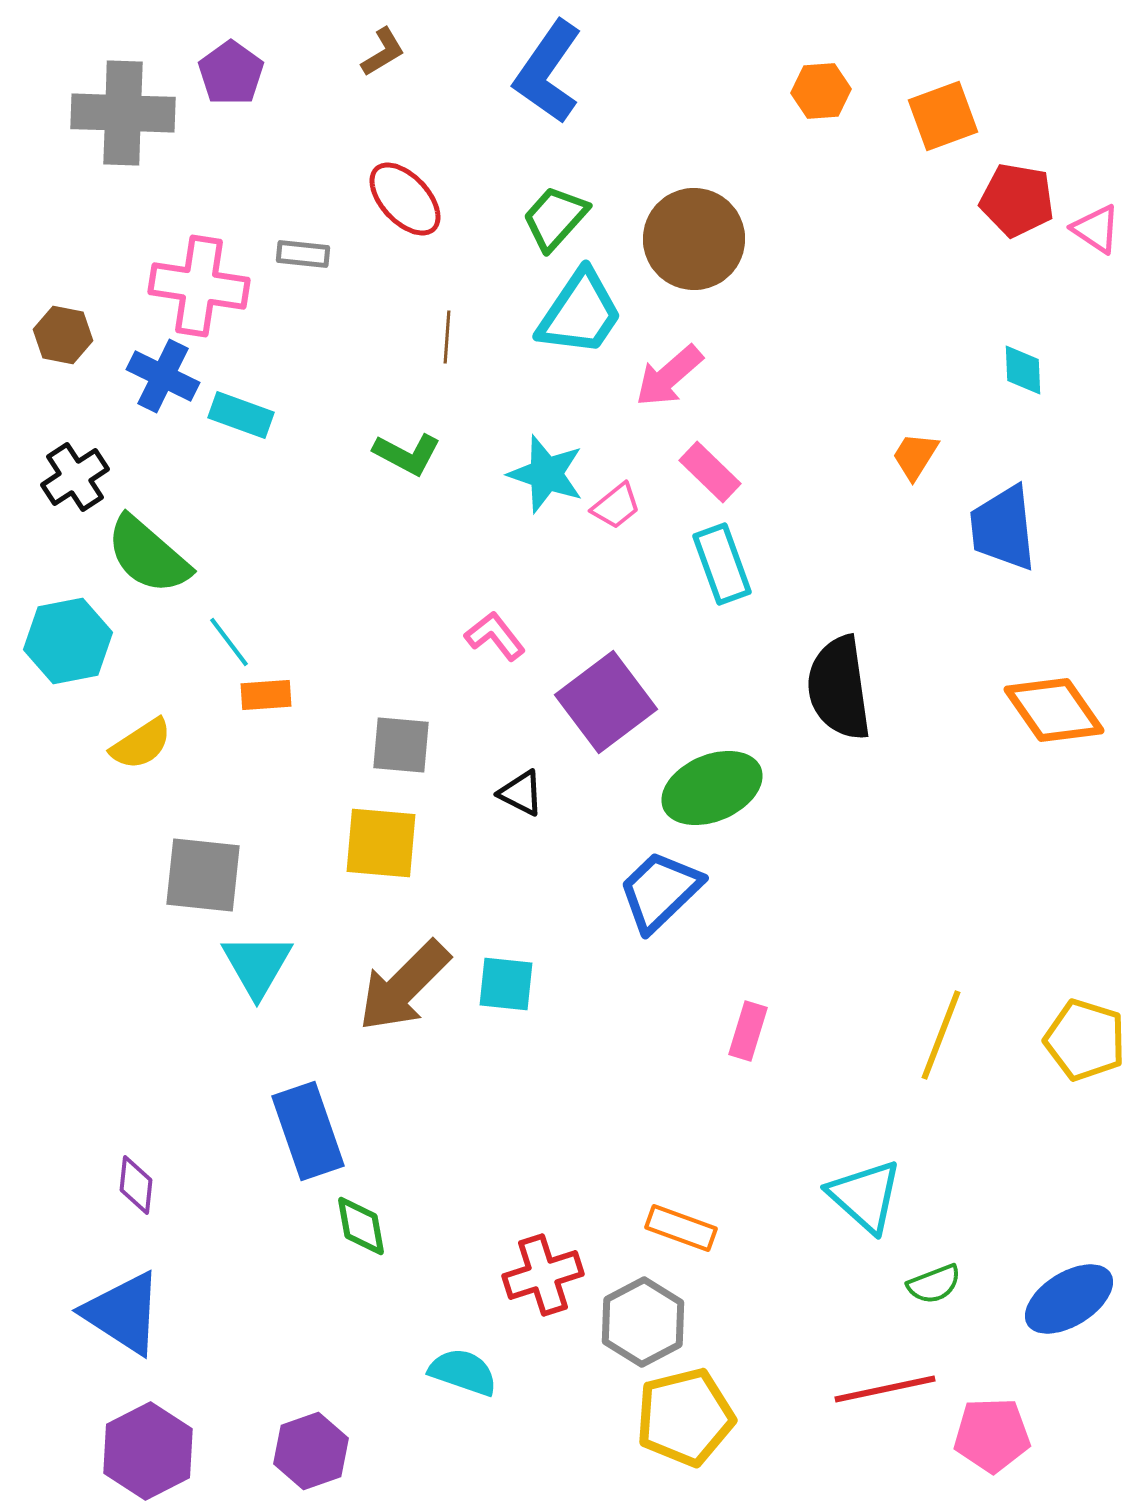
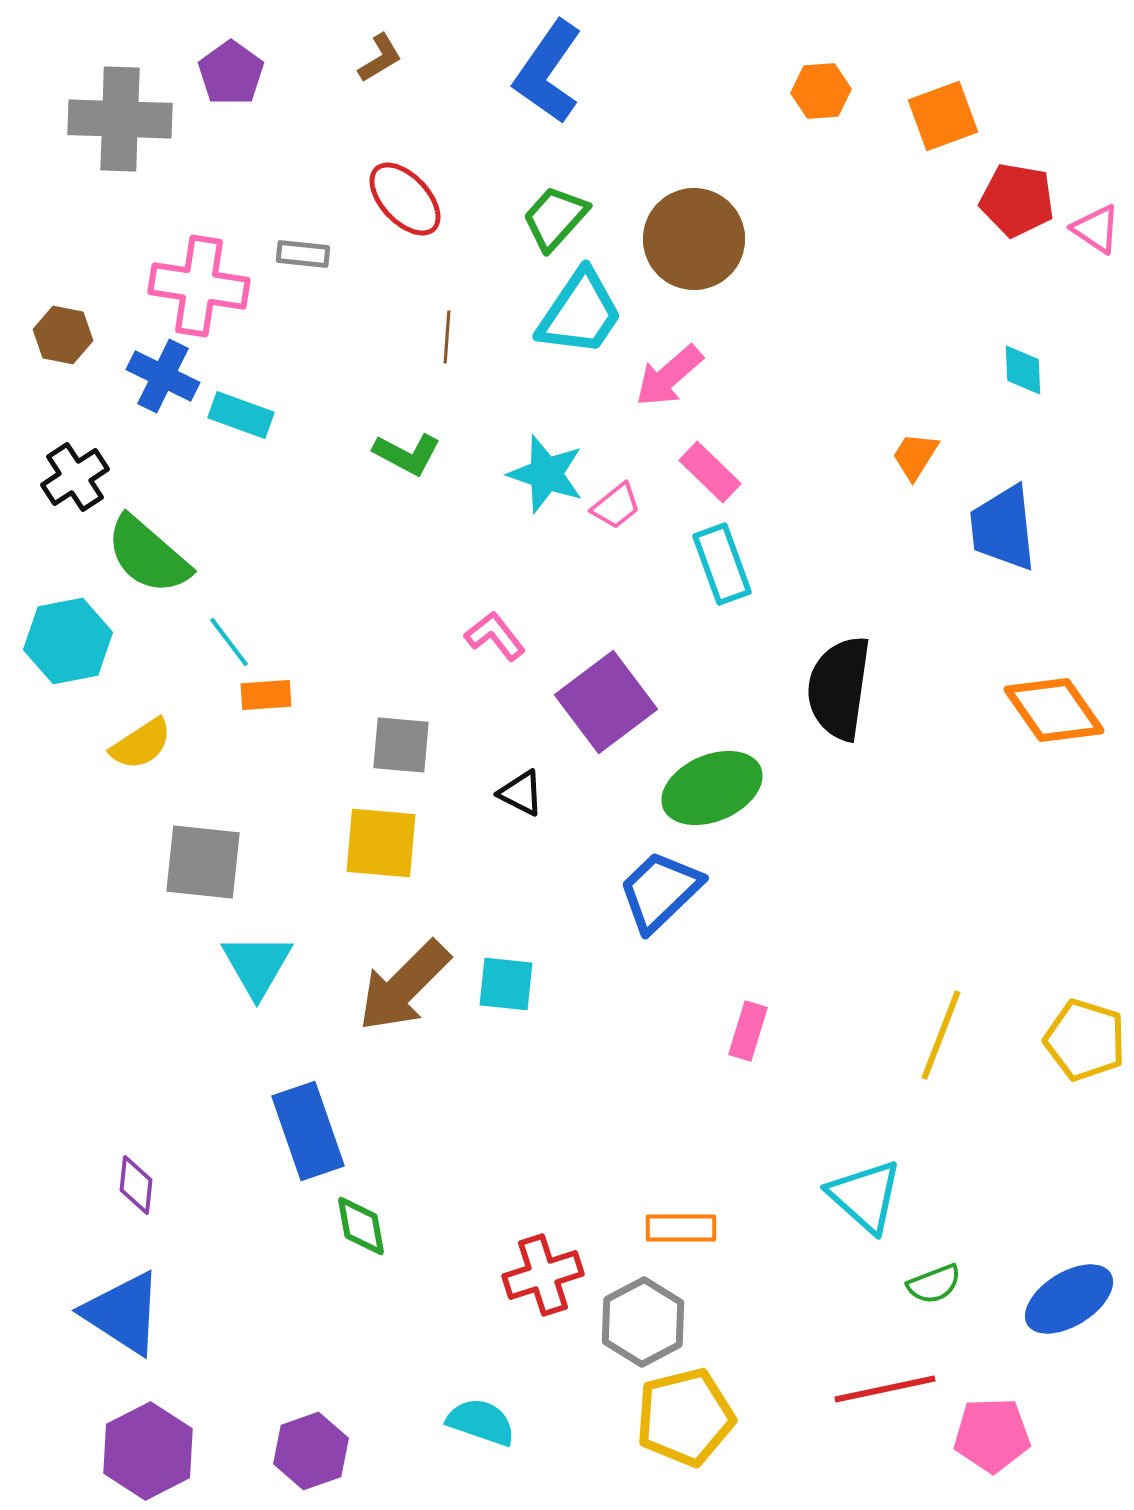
brown L-shape at (383, 52): moved 3 px left, 6 px down
gray cross at (123, 113): moved 3 px left, 6 px down
black semicircle at (839, 688): rotated 16 degrees clockwise
gray square at (203, 875): moved 13 px up
orange rectangle at (681, 1228): rotated 20 degrees counterclockwise
cyan semicircle at (463, 1372): moved 18 px right, 50 px down
